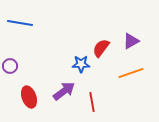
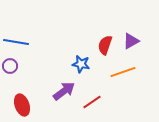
blue line: moved 4 px left, 19 px down
red semicircle: moved 4 px right, 3 px up; rotated 18 degrees counterclockwise
blue star: rotated 12 degrees clockwise
orange line: moved 8 px left, 1 px up
red ellipse: moved 7 px left, 8 px down
red line: rotated 66 degrees clockwise
